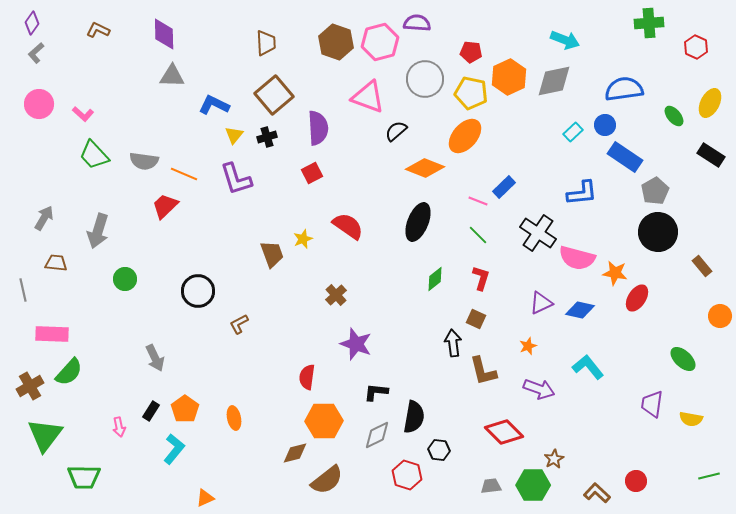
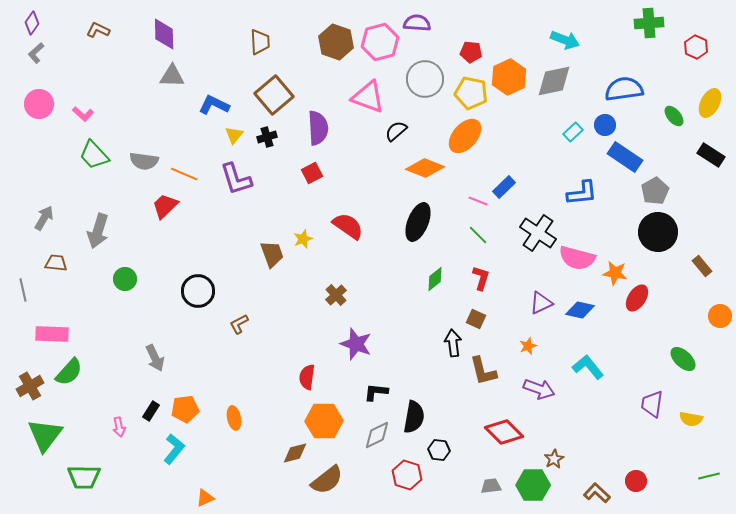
brown trapezoid at (266, 43): moved 6 px left, 1 px up
orange pentagon at (185, 409): rotated 28 degrees clockwise
